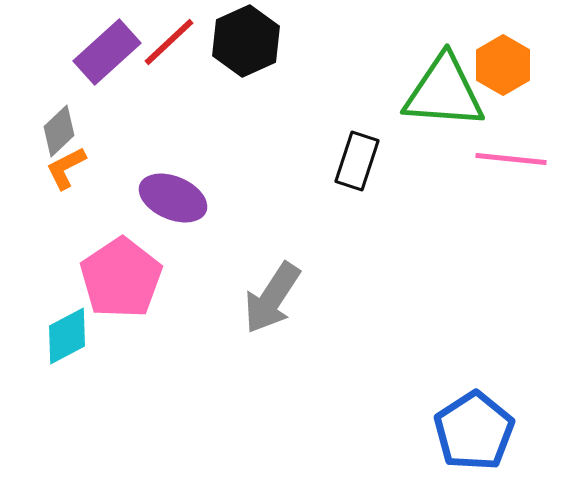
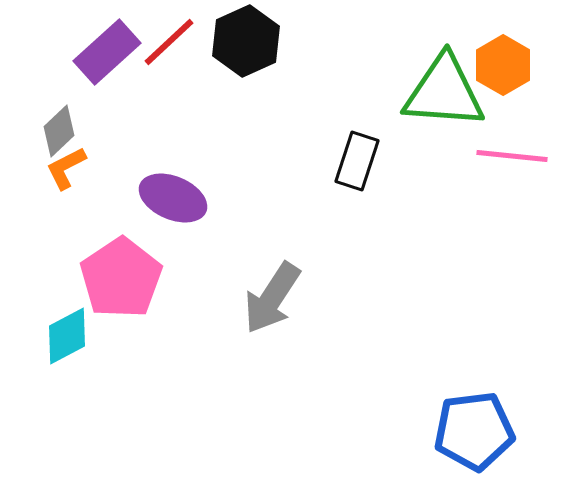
pink line: moved 1 px right, 3 px up
blue pentagon: rotated 26 degrees clockwise
